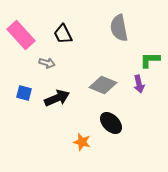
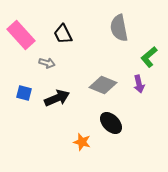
green L-shape: moved 1 px left, 3 px up; rotated 40 degrees counterclockwise
